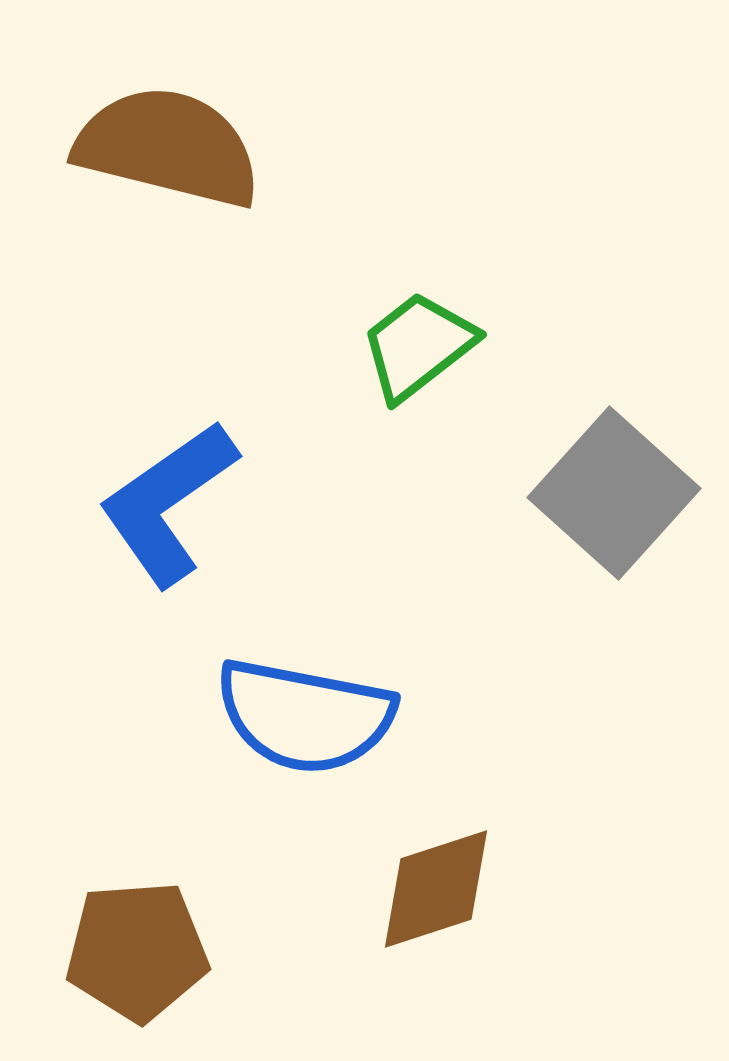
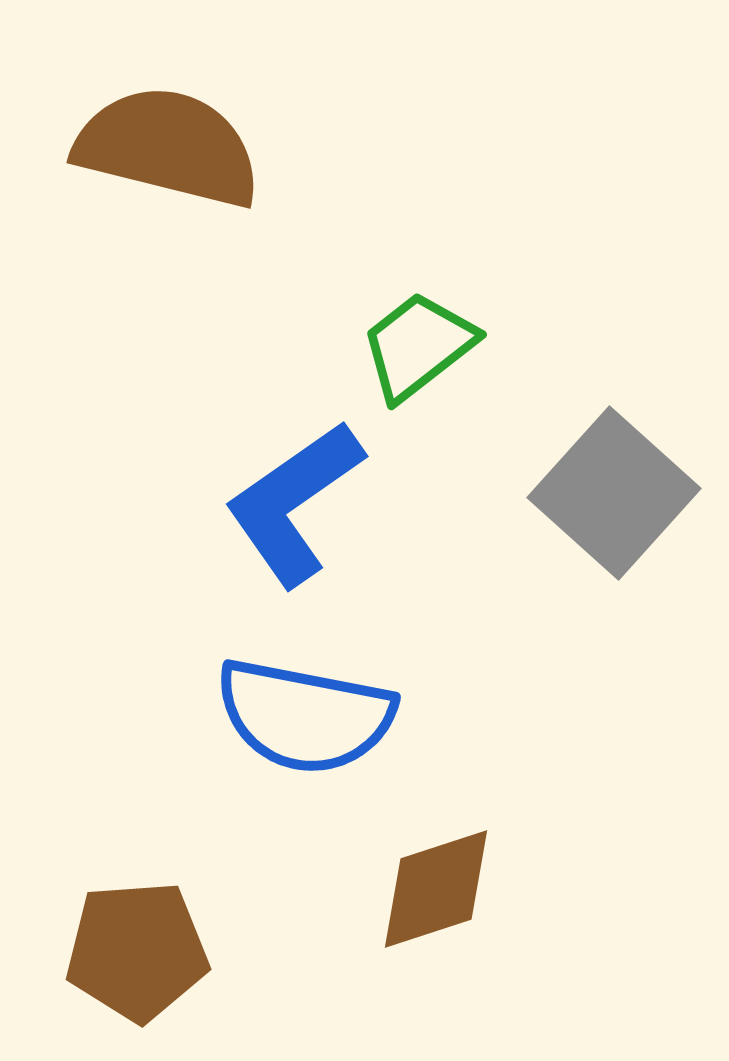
blue L-shape: moved 126 px right
